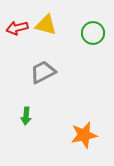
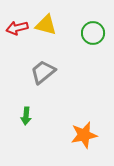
gray trapezoid: rotated 12 degrees counterclockwise
